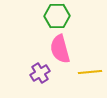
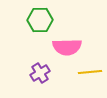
green hexagon: moved 17 px left, 4 px down
pink semicircle: moved 7 px right, 2 px up; rotated 76 degrees counterclockwise
